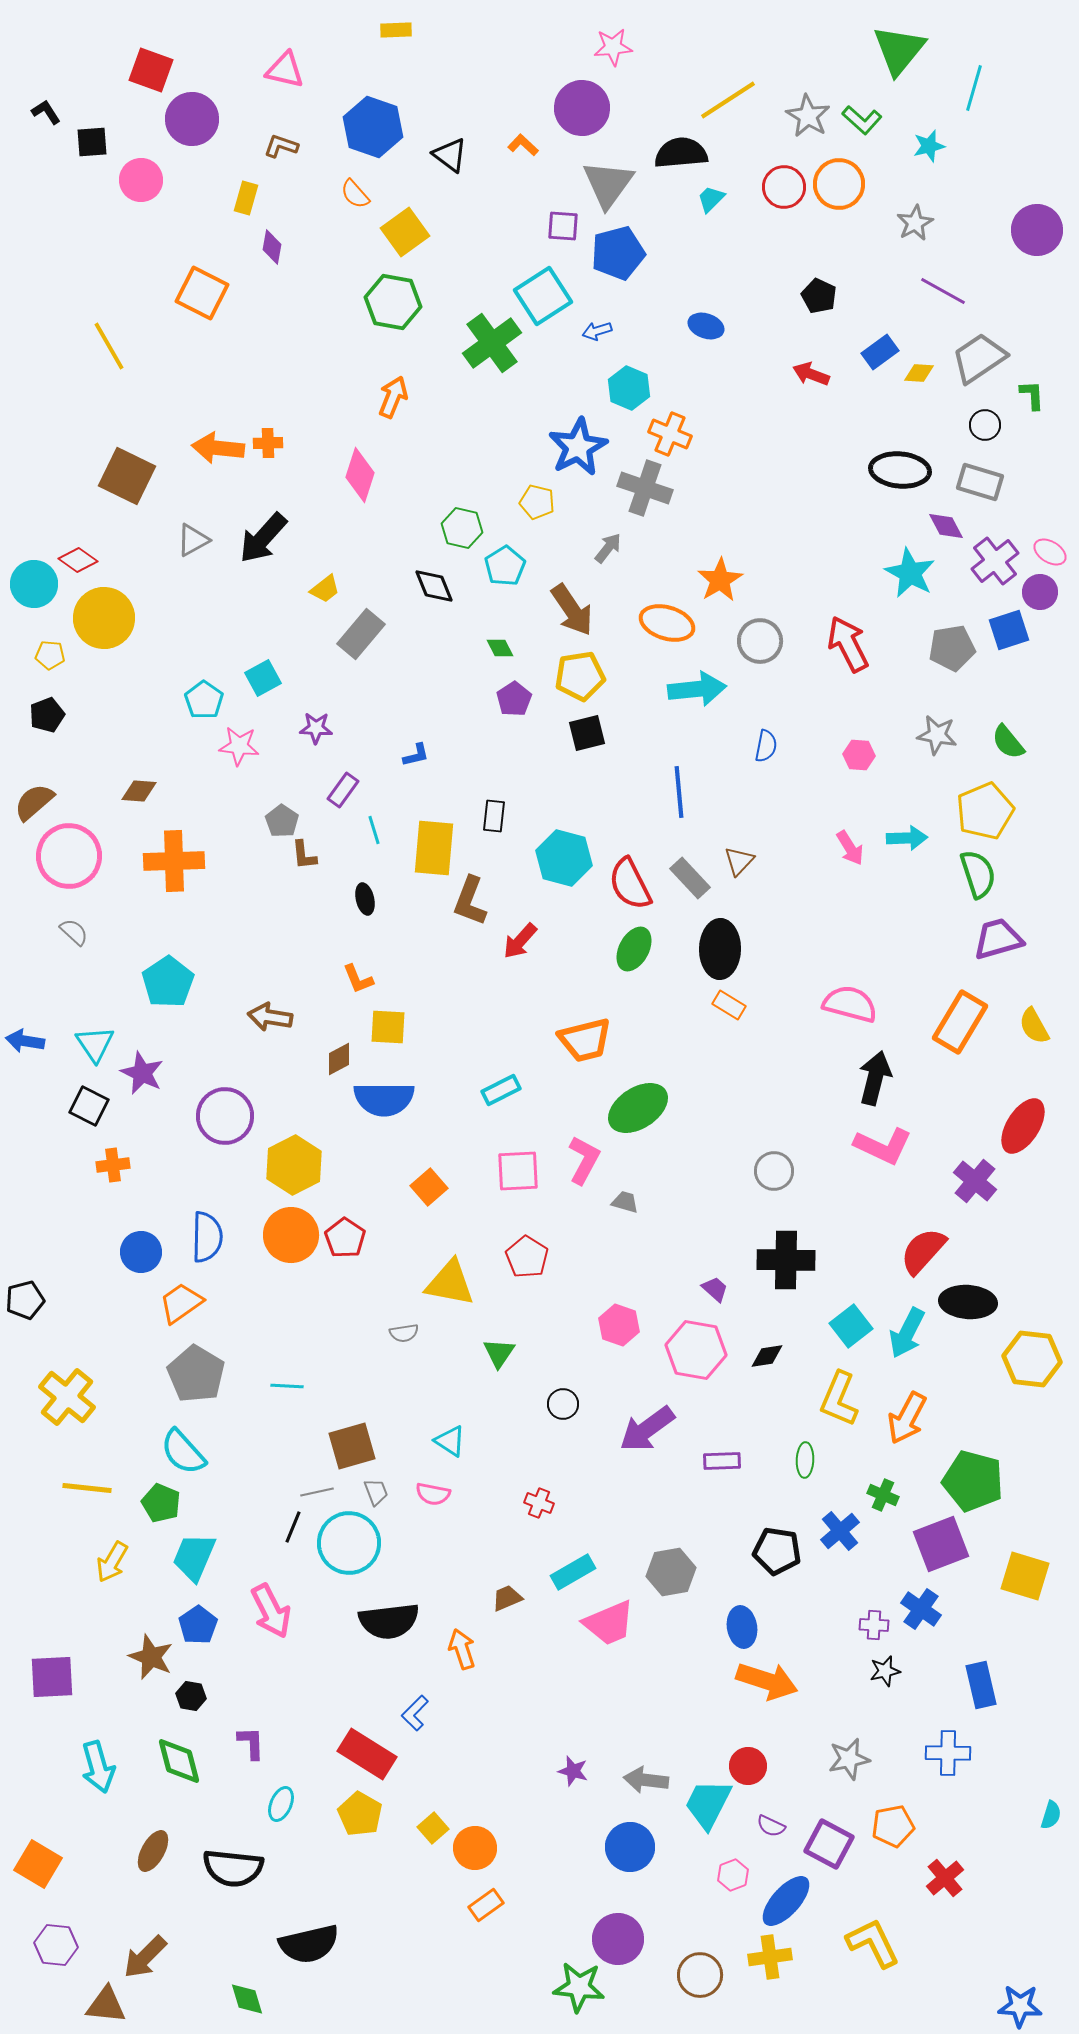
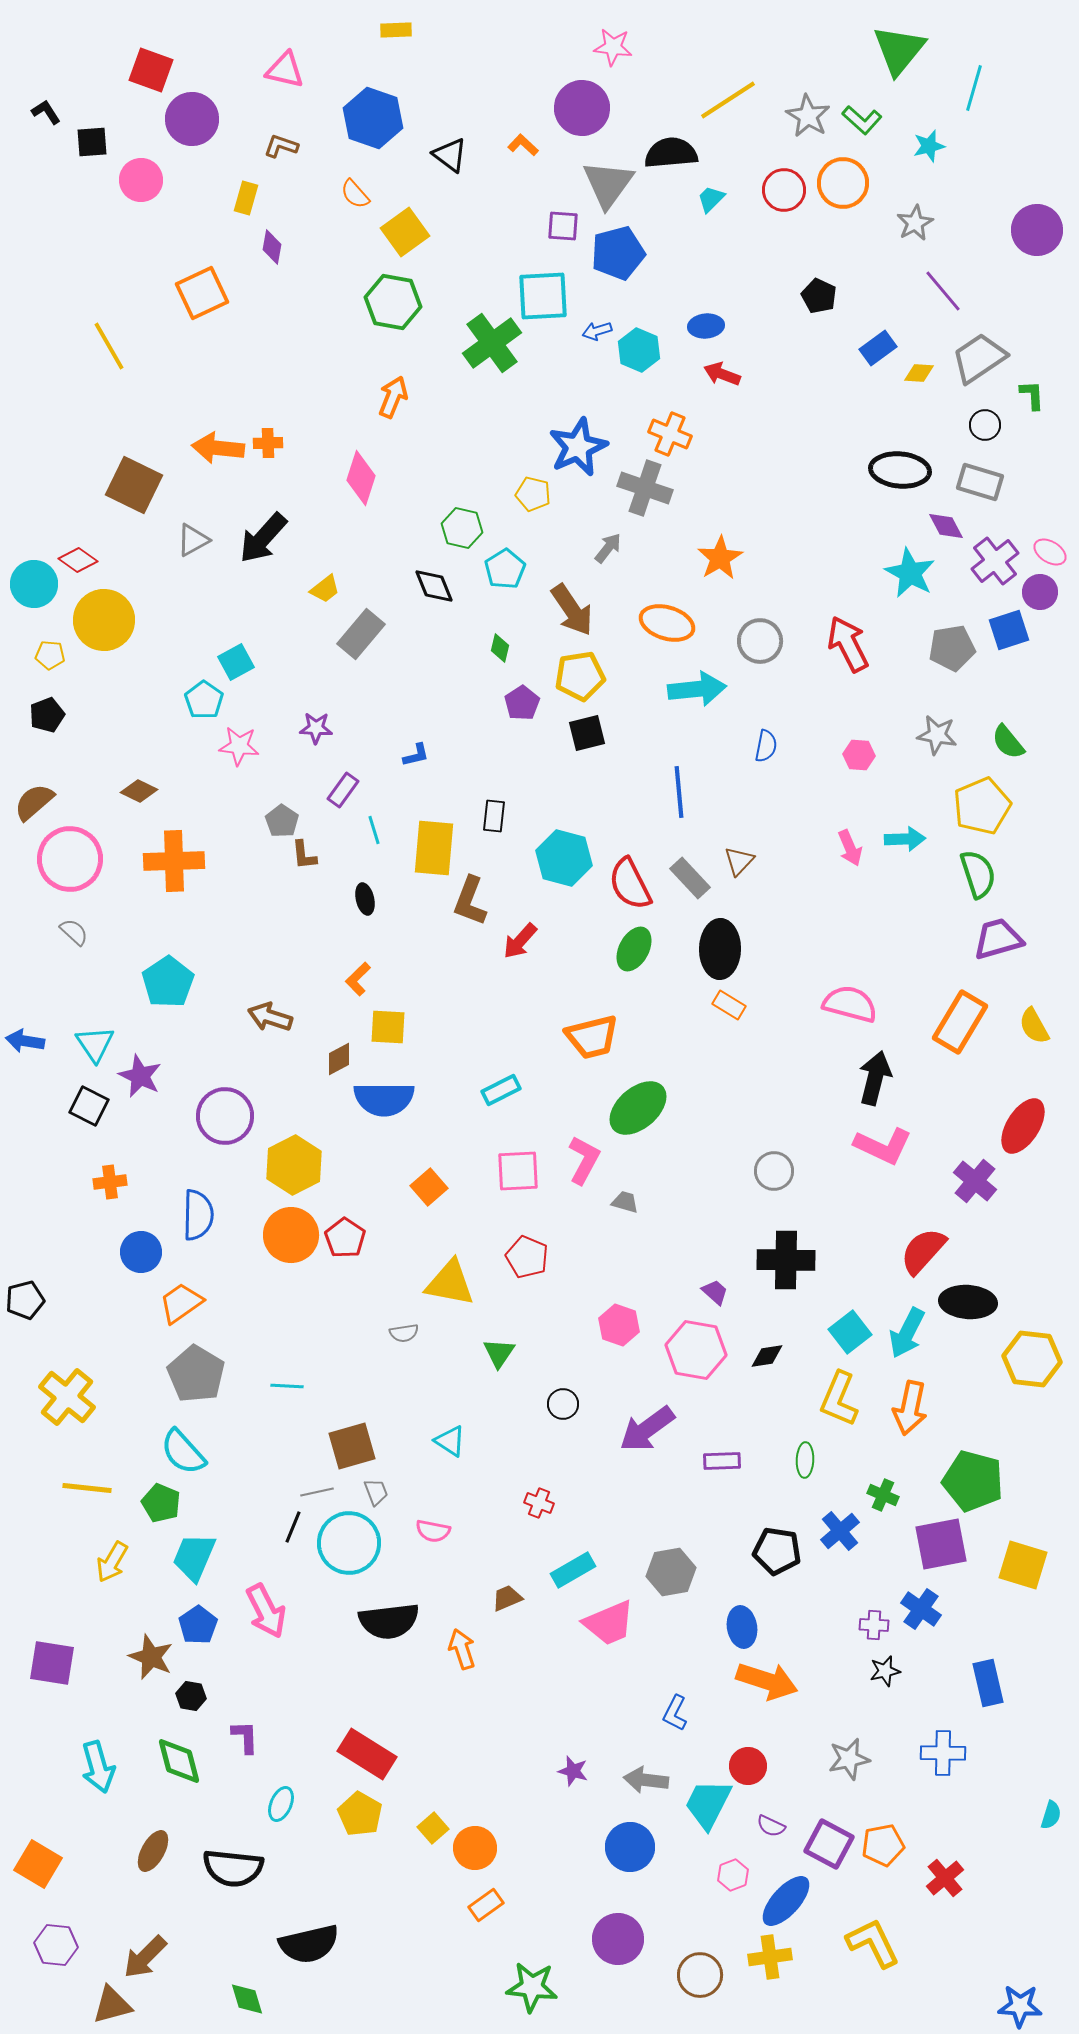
pink star at (613, 47): rotated 12 degrees clockwise
blue hexagon at (373, 127): moved 9 px up
black semicircle at (681, 153): moved 10 px left
orange circle at (839, 184): moved 4 px right, 1 px up
red circle at (784, 187): moved 3 px down
purple line at (943, 291): rotated 21 degrees clockwise
orange square at (202, 293): rotated 38 degrees clockwise
cyan square at (543, 296): rotated 30 degrees clockwise
blue ellipse at (706, 326): rotated 24 degrees counterclockwise
blue rectangle at (880, 352): moved 2 px left, 4 px up
red arrow at (811, 374): moved 89 px left
cyan hexagon at (629, 388): moved 10 px right, 38 px up
blue star at (578, 447): rotated 4 degrees clockwise
pink diamond at (360, 475): moved 1 px right, 3 px down
brown square at (127, 476): moved 7 px right, 9 px down
yellow pentagon at (537, 502): moved 4 px left, 8 px up
cyan pentagon at (505, 566): moved 3 px down
orange star at (720, 580): moved 22 px up
yellow circle at (104, 618): moved 2 px down
green diamond at (500, 648): rotated 40 degrees clockwise
cyan square at (263, 678): moved 27 px left, 16 px up
purple pentagon at (514, 699): moved 8 px right, 4 px down
brown diamond at (139, 791): rotated 21 degrees clockwise
yellow pentagon at (985, 811): moved 3 px left, 5 px up
cyan arrow at (907, 838): moved 2 px left, 1 px down
pink arrow at (850, 848): rotated 9 degrees clockwise
pink circle at (69, 856): moved 1 px right, 3 px down
orange L-shape at (358, 979): rotated 68 degrees clockwise
brown arrow at (270, 1017): rotated 9 degrees clockwise
orange trapezoid at (585, 1040): moved 7 px right, 3 px up
purple star at (142, 1073): moved 2 px left, 3 px down
green ellipse at (638, 1108): rotated 8 degrees counterclockwise
orange cross at (113, 1165): moved 3 px left, 17 px down
blue semicircle at (207, 1237): moved 9 px left, 22 px up
red pentagon at (527, 1257): rotated 9 degrees counterclockwise
purple trapezoid at (715, 1289): moved 3 px down
cyan square at (851, 1326): moved 1 px left, 6 px down
orange arrow at (907, 1418): moved 3 px right, 10 px up; rotated 16 degrees counterclockwise
pink semicircle at (433, 1494): moved 37 px down
purple square at (941, 1544): rotated 10 degrees clockwise
cyan rectangle at (573, 1572): moved 2 px up
yellow square at (1025, 1576): moved 2 px left, 11 px up
pink arrow at (271, 1611): moved 5 px left
purple square at (52, 1677): moved 14 px up; rotated 12 degrees clockwise
blue rectangle at (981, 1685): moved 7 px right, 2 px up
blue L-shape at (415, 1713): moved 260 px right; rotated 18 degrees counterclockwise
purple L-shape at (251, 1743): moved 6 px left, 6 px up
blue cross at (948, 1753): moved 5 px left
orange pentagon at (893, 1826): moved 10 px left, 19 px down
green star at (579, 1987): moved 47 px left
brown triangle at (106, 2005): moved 6 px right; rotated 21 degrees counterclockwise
